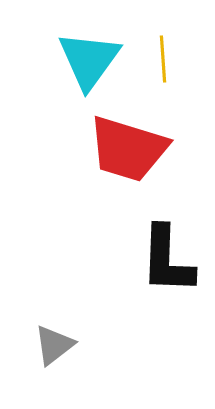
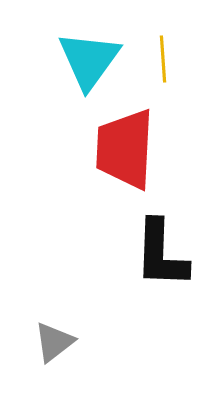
red trapezoid: moved 3 px left; rotated 76 degrees clockwise
black L-shape: moved 6 px left, 6 px up
gray triangle: moved 3 px up
